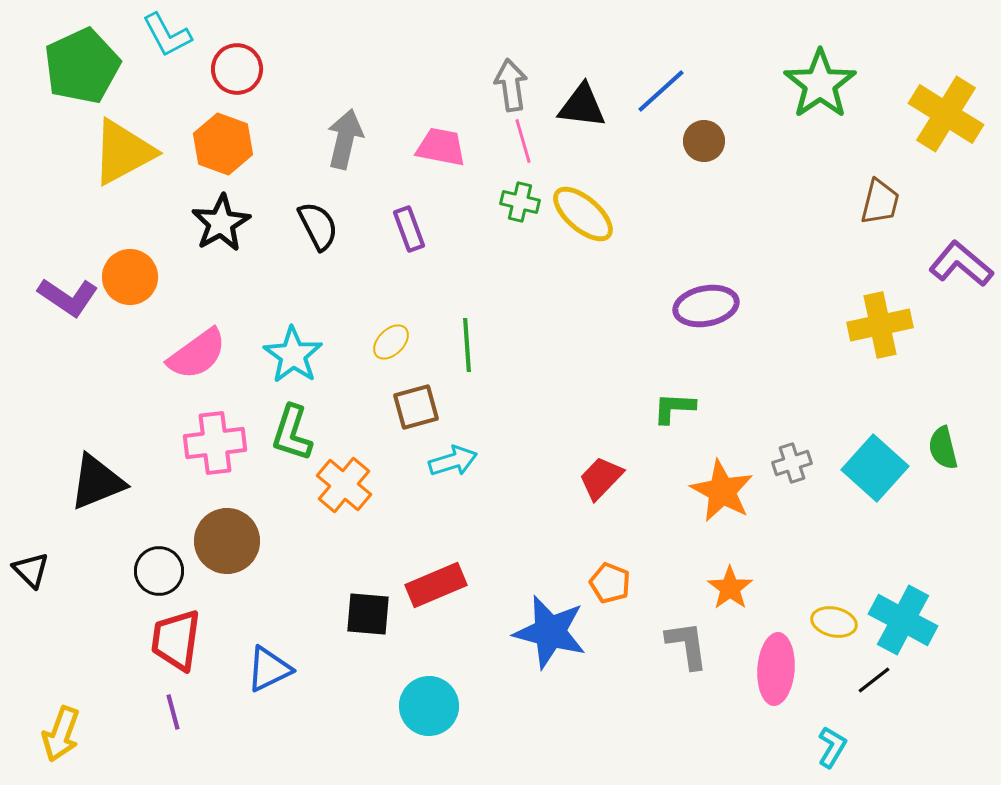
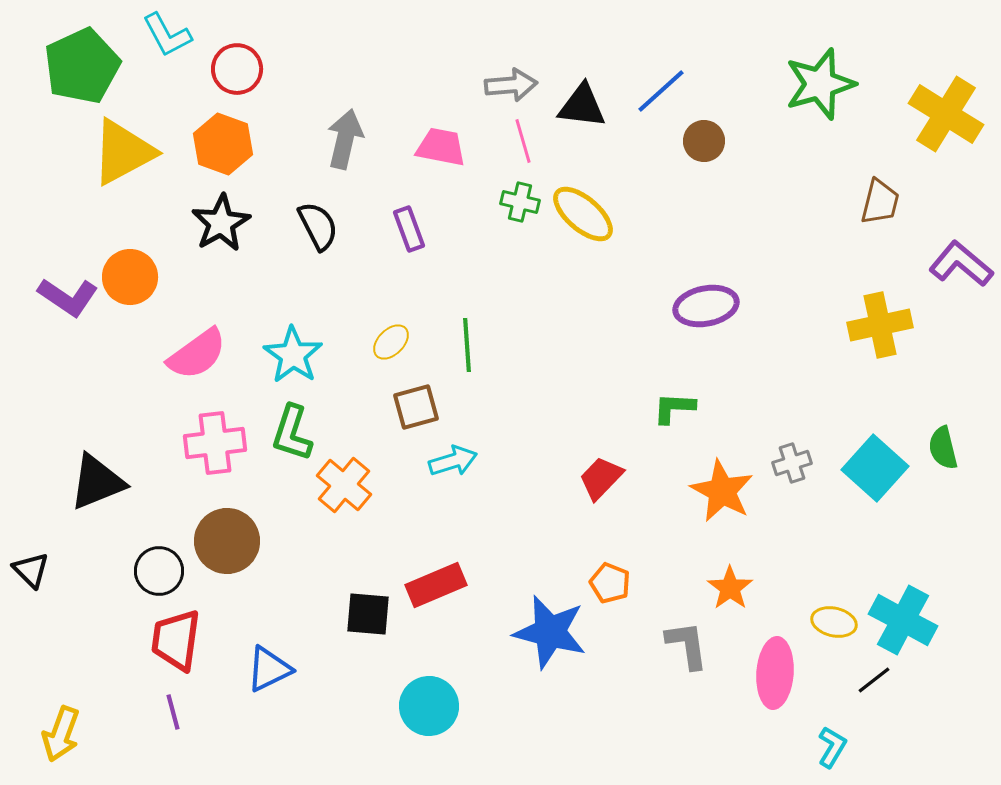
green star at (820, 84): rotated 18 degrees clockwise
gray arrow at (511, 85): rotated 93 degrees clockwise
pink ellipse at (776, 669): moved 1 px left, 4 px down
